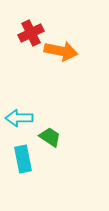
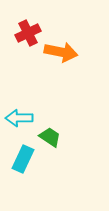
red cross: moved 3 px left
orange arrow: moved 1 px down
cyan rectangle: rotated 36 degrees clockwise
